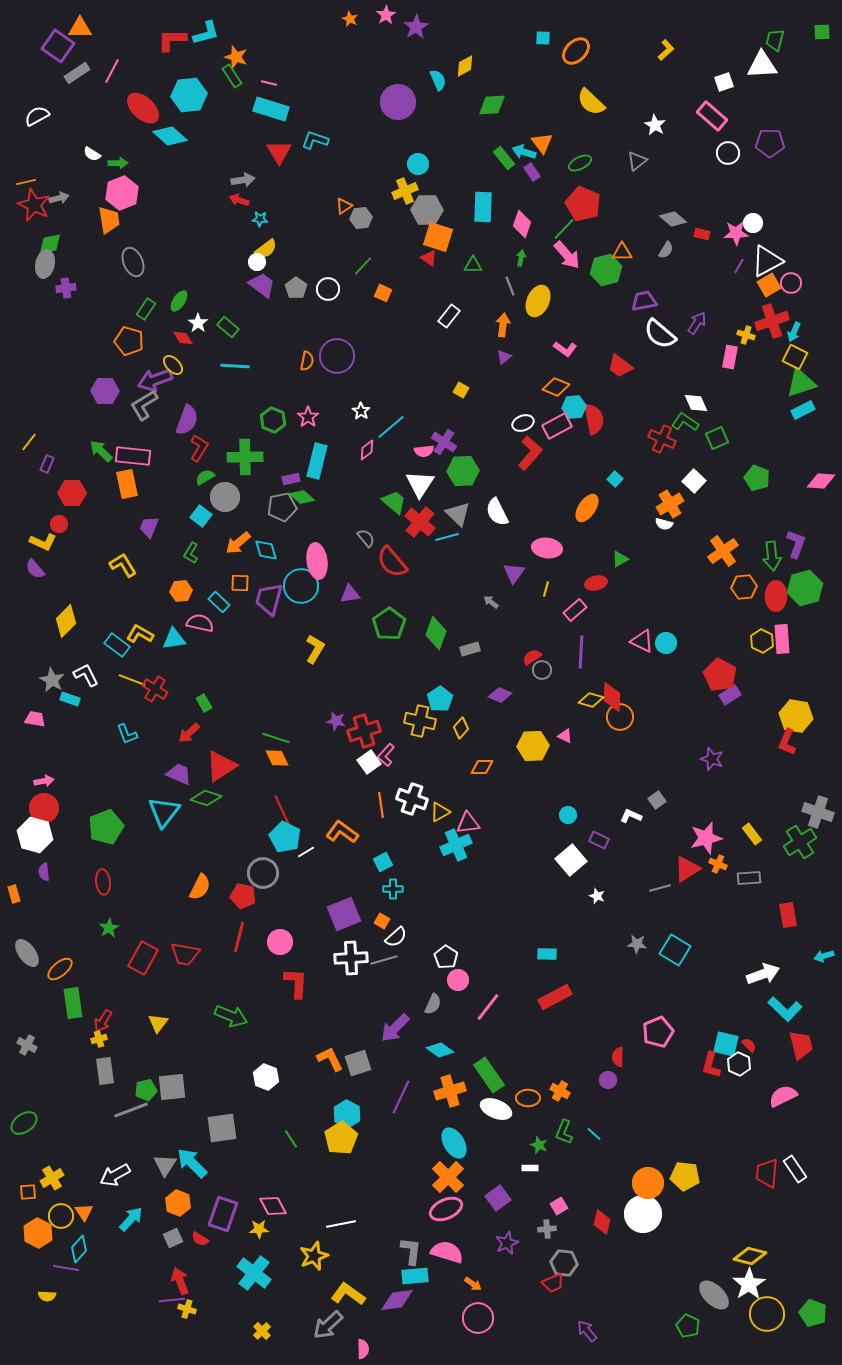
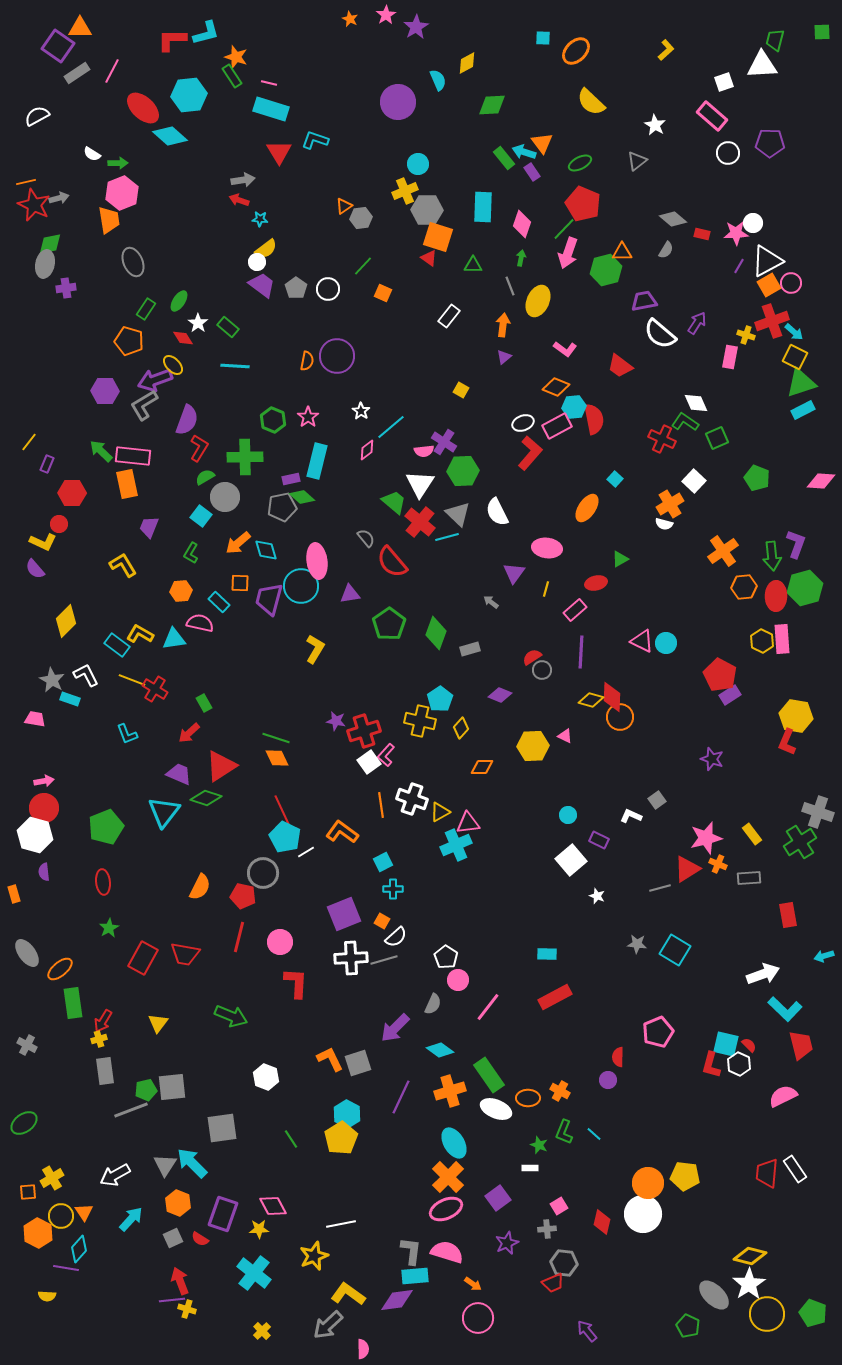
yellow diamond at (465, 66): moved 2 px right, 3 px up
pink arrow at (567, 255): moved 1 px right, 2 px up; rotated 60 degrees clockwise
cyan arrow at (794, 332): rotated 72 degrees counterclockwise
